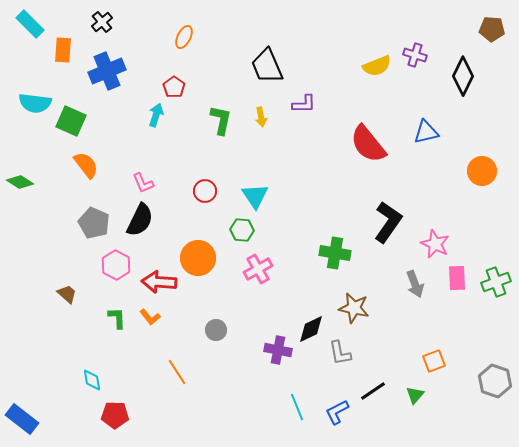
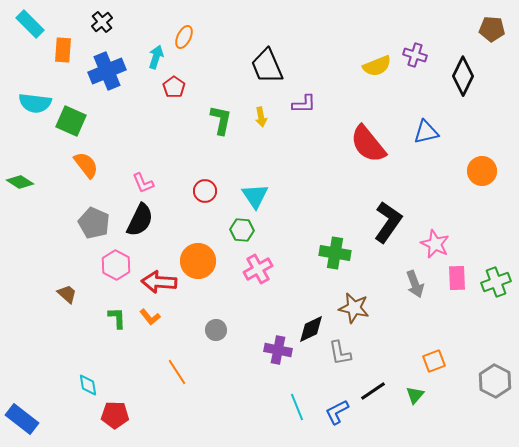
cyan arrow at (156, 115): moved 58 px up
orange circle at (198, 258): moved 3 px down
cyan diamond at (92, 380): moved 4 px left, 5 px down
gray hexagon at (495, 381): rotated 8 degrees clockwise
